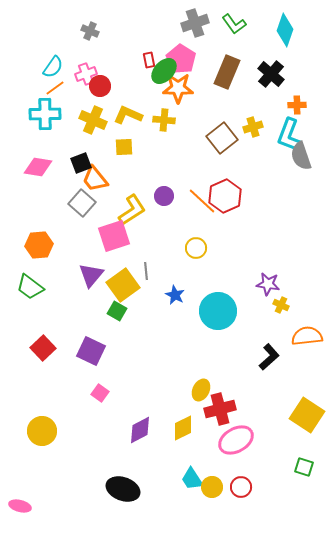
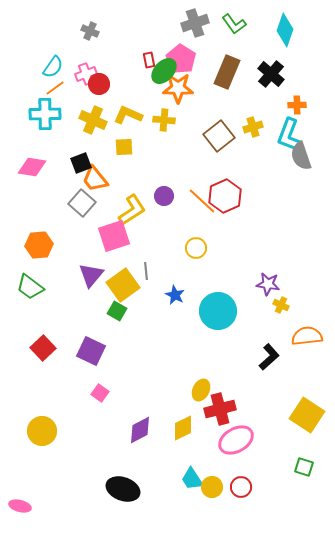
red circle at (100, 86): moved 1 px left, 2 px up
brown square at (222, 138): moved 3 px left, 2 px up
pink diamond at (38, 167): moved 6 px left
